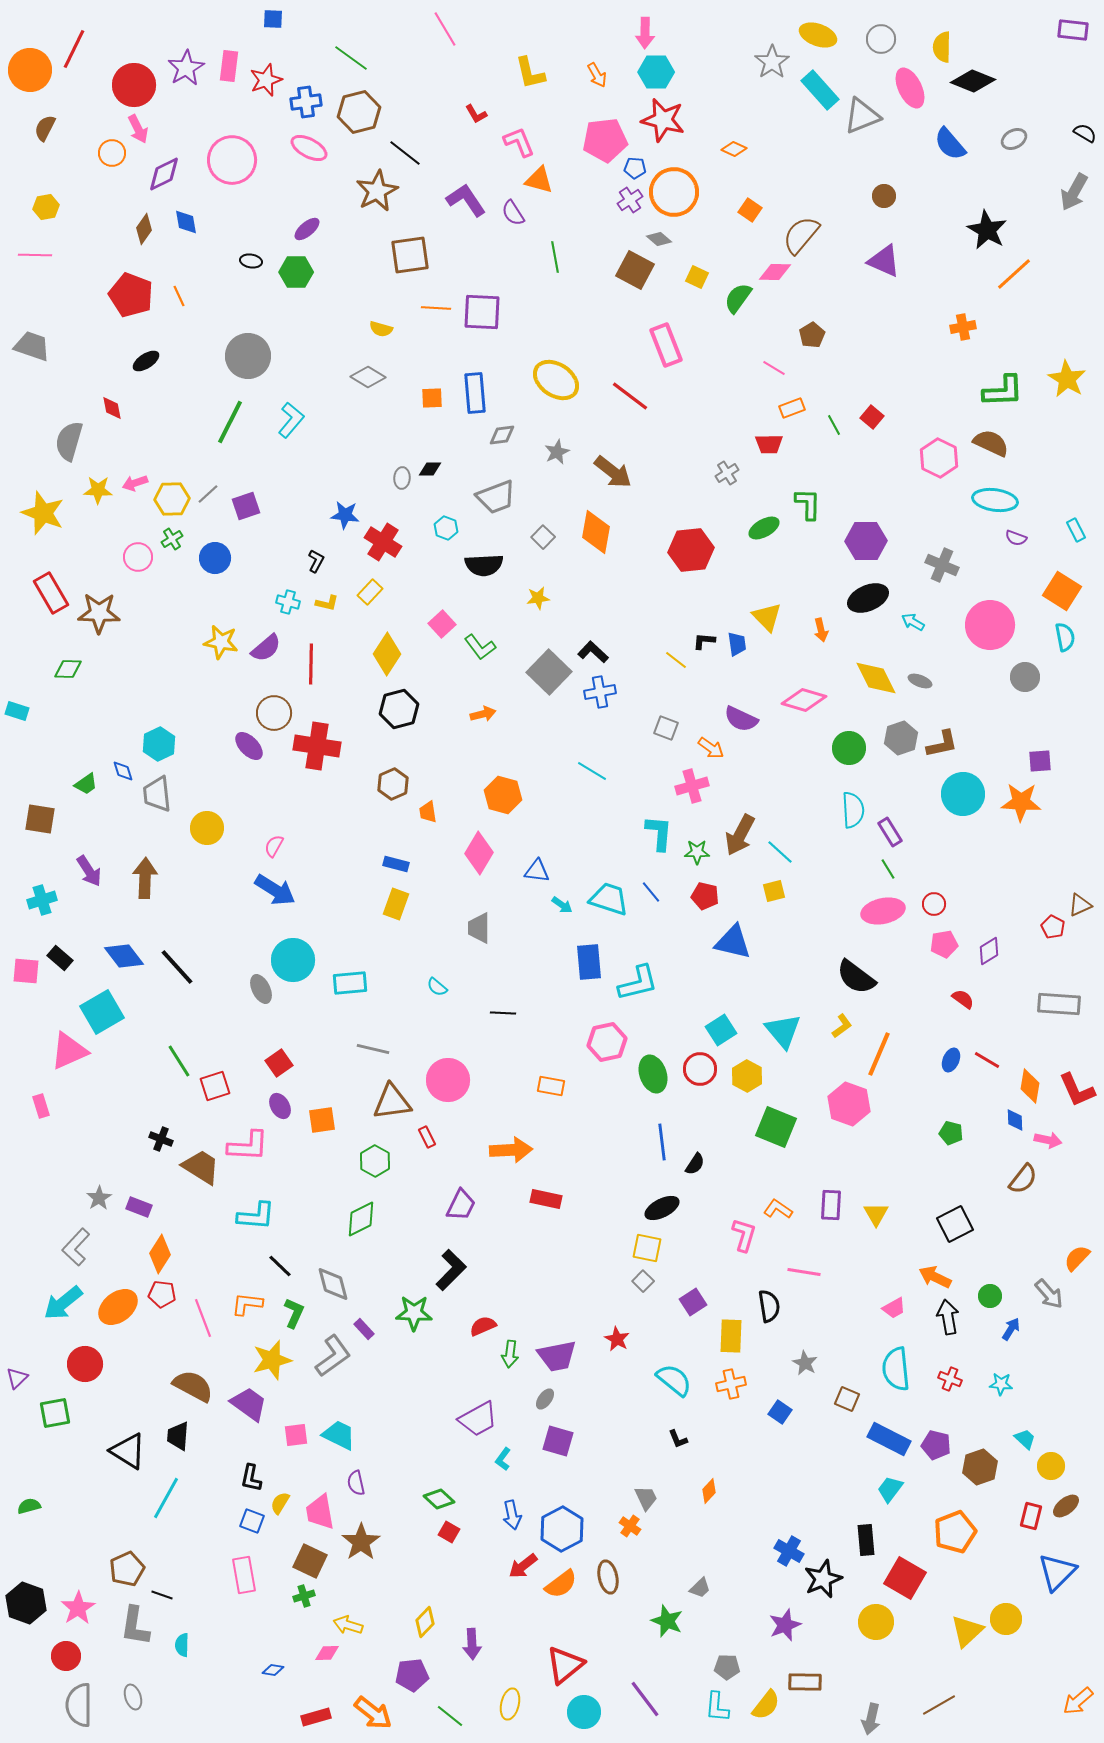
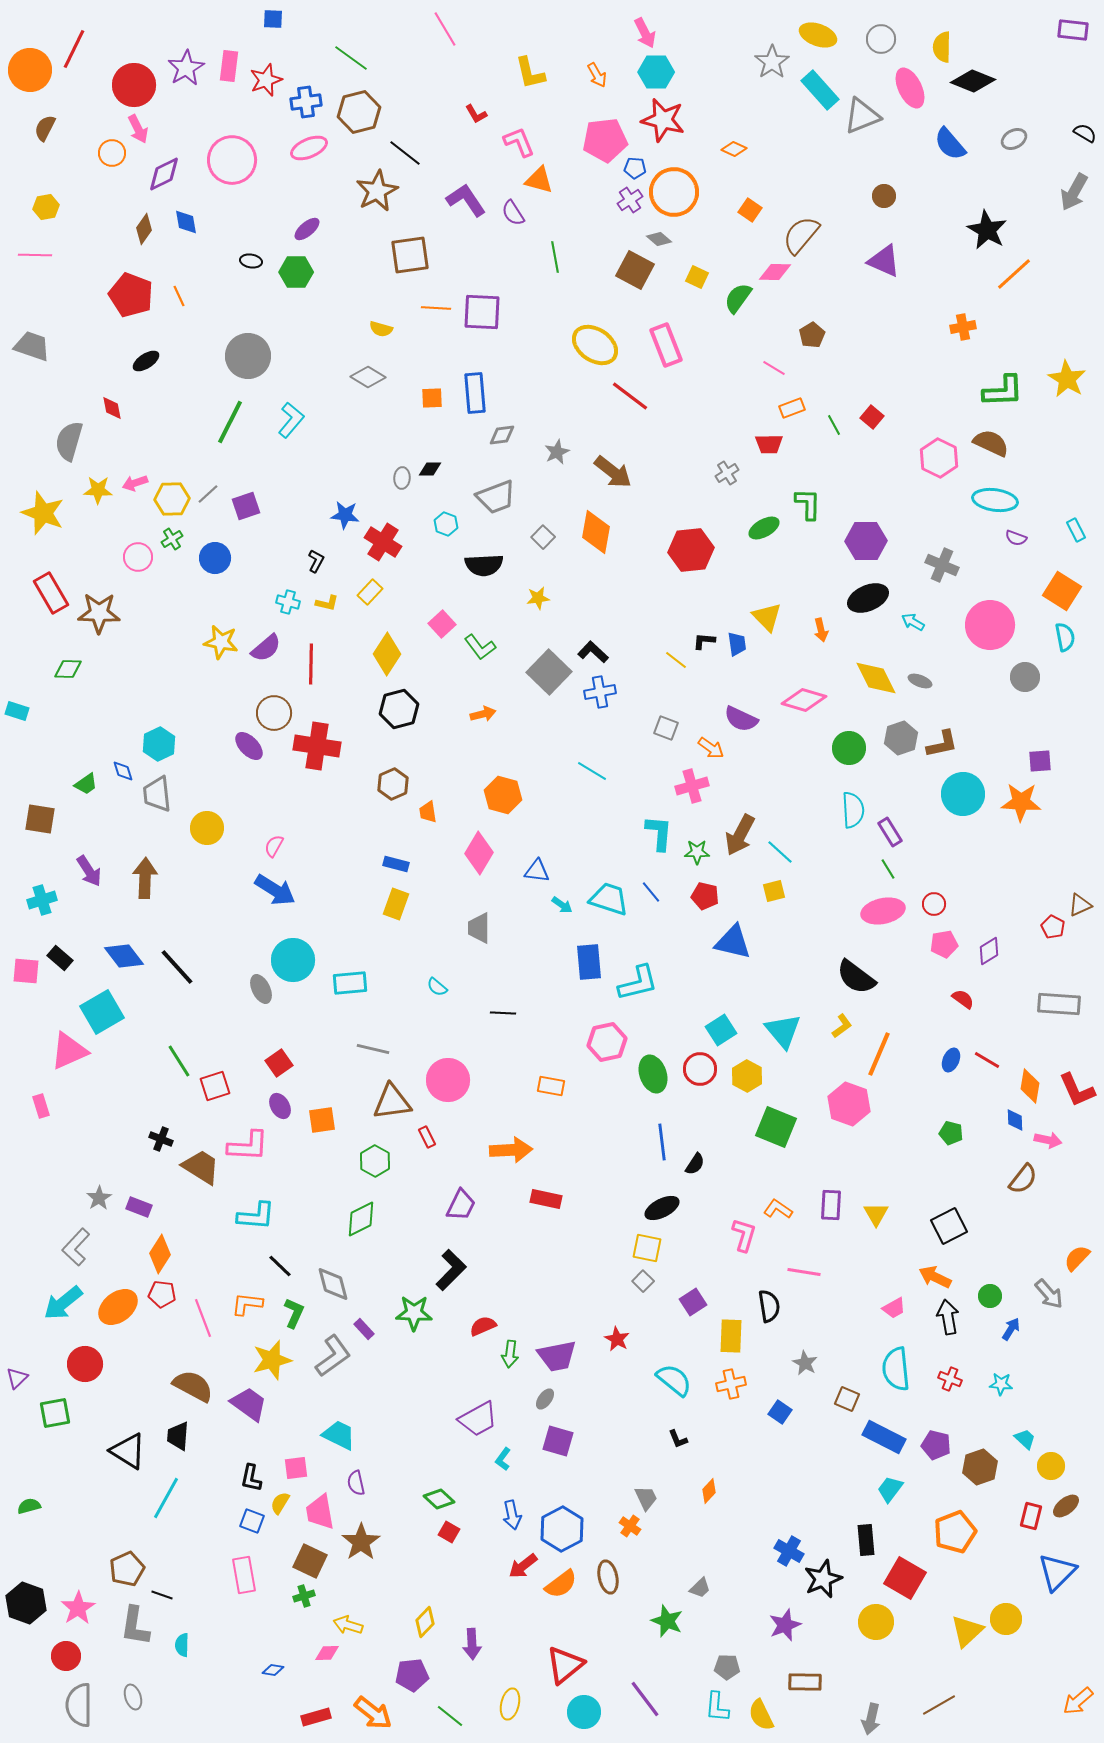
pink arrow at (645, 33): rotated 28 degrees counterclockwise
pink ellipse at (309, 148): rotated 51 degrees counterclockwise
yellow ellipse at (556, 380): moved 39 px right, 35 px up
cyan hexagon at (446, 528): moved 4 px up
black square at (955, 1224): moved 6 px left, 2 px down
pink square at (296, 1435): moved 33 px down
blue rectangle at (889, 1439): moved 5 px left, 2 px up
yellow semicircle at (766, 1705): moved 5 px left, 10 px down; rotated 116 degrees clockwise
